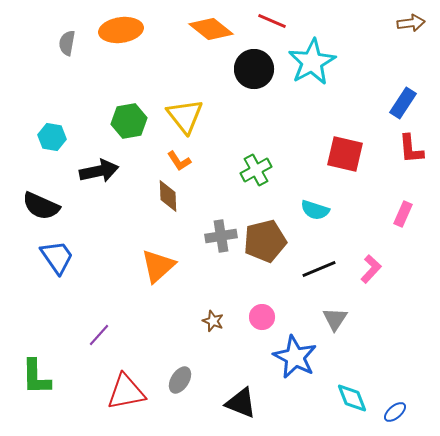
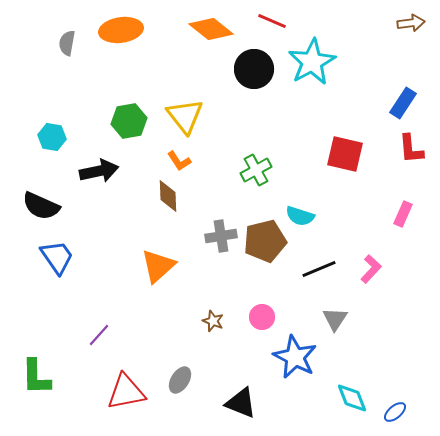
cyan semicircle: moved 15 px left, 6 px down
